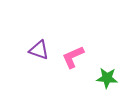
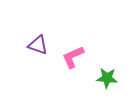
purple triangle: moved 1 px left, 5 px up
